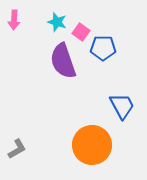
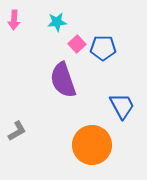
cyan star: rotated 24 degrees counterclockwise
pink square: moved 4 px left, 12 px down; rotated 12 degrees clockwise
purple semicircle: moved 19 px down
gray L-shape: moved 18 px up
